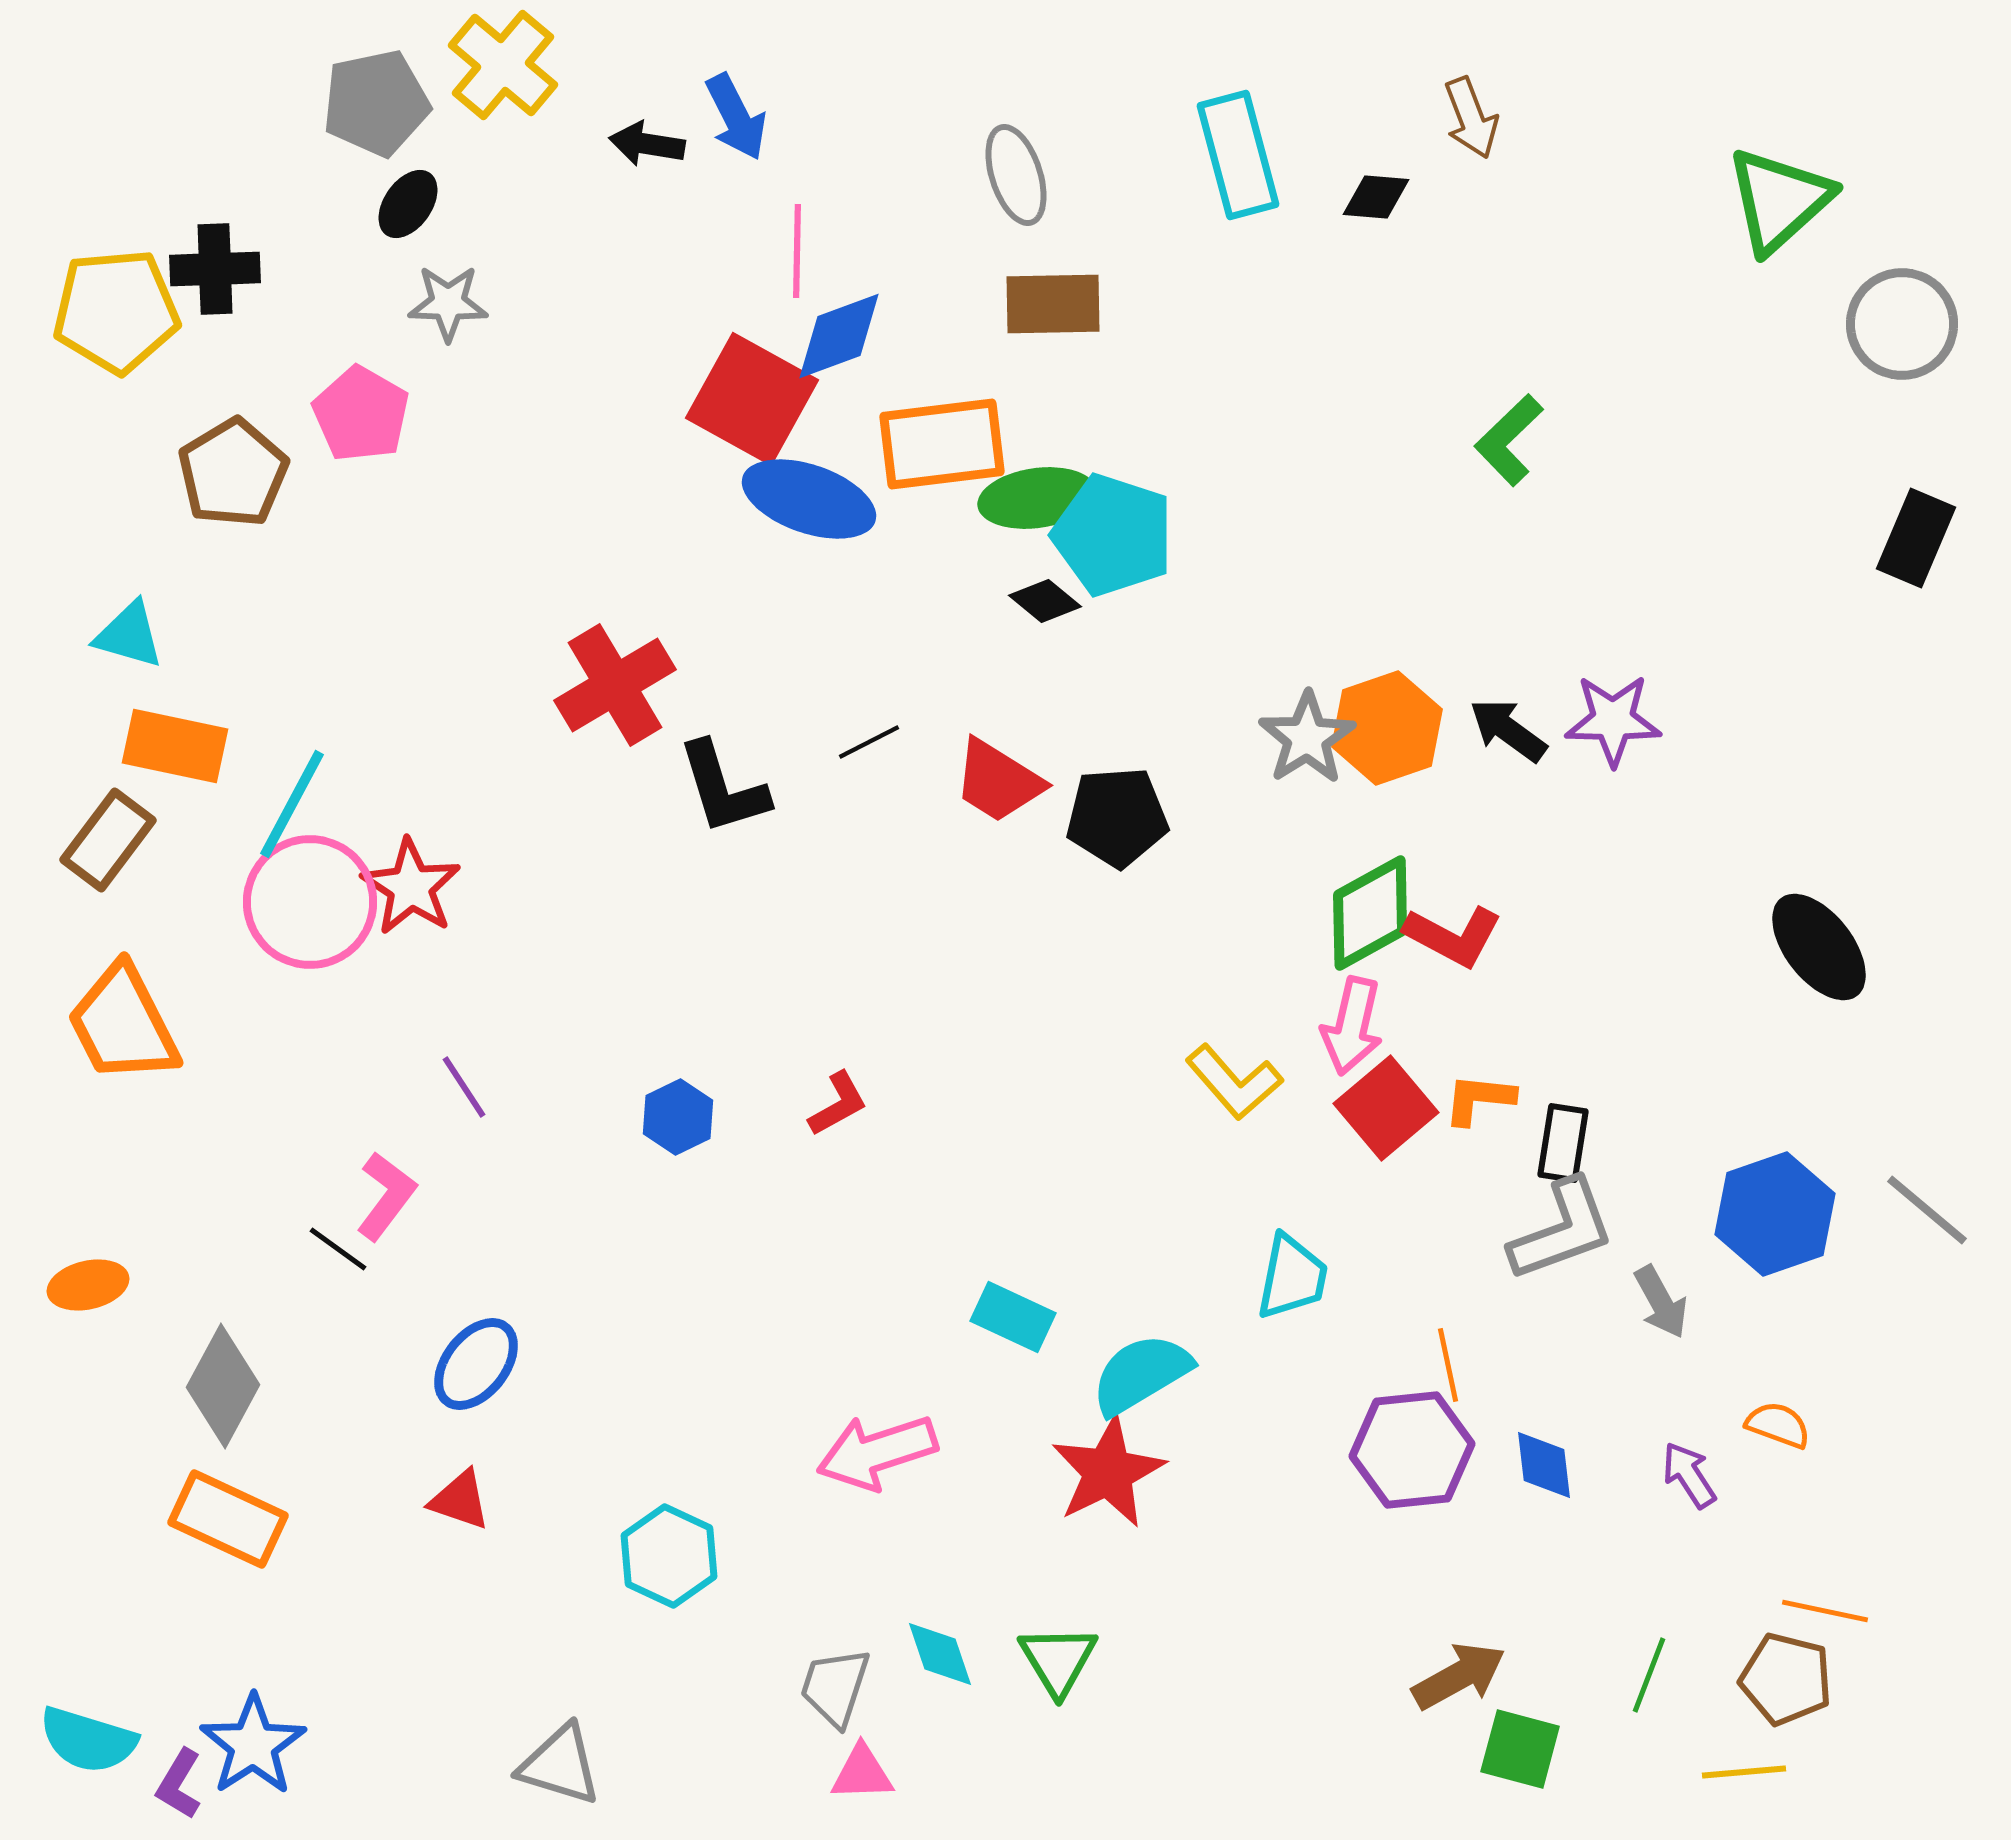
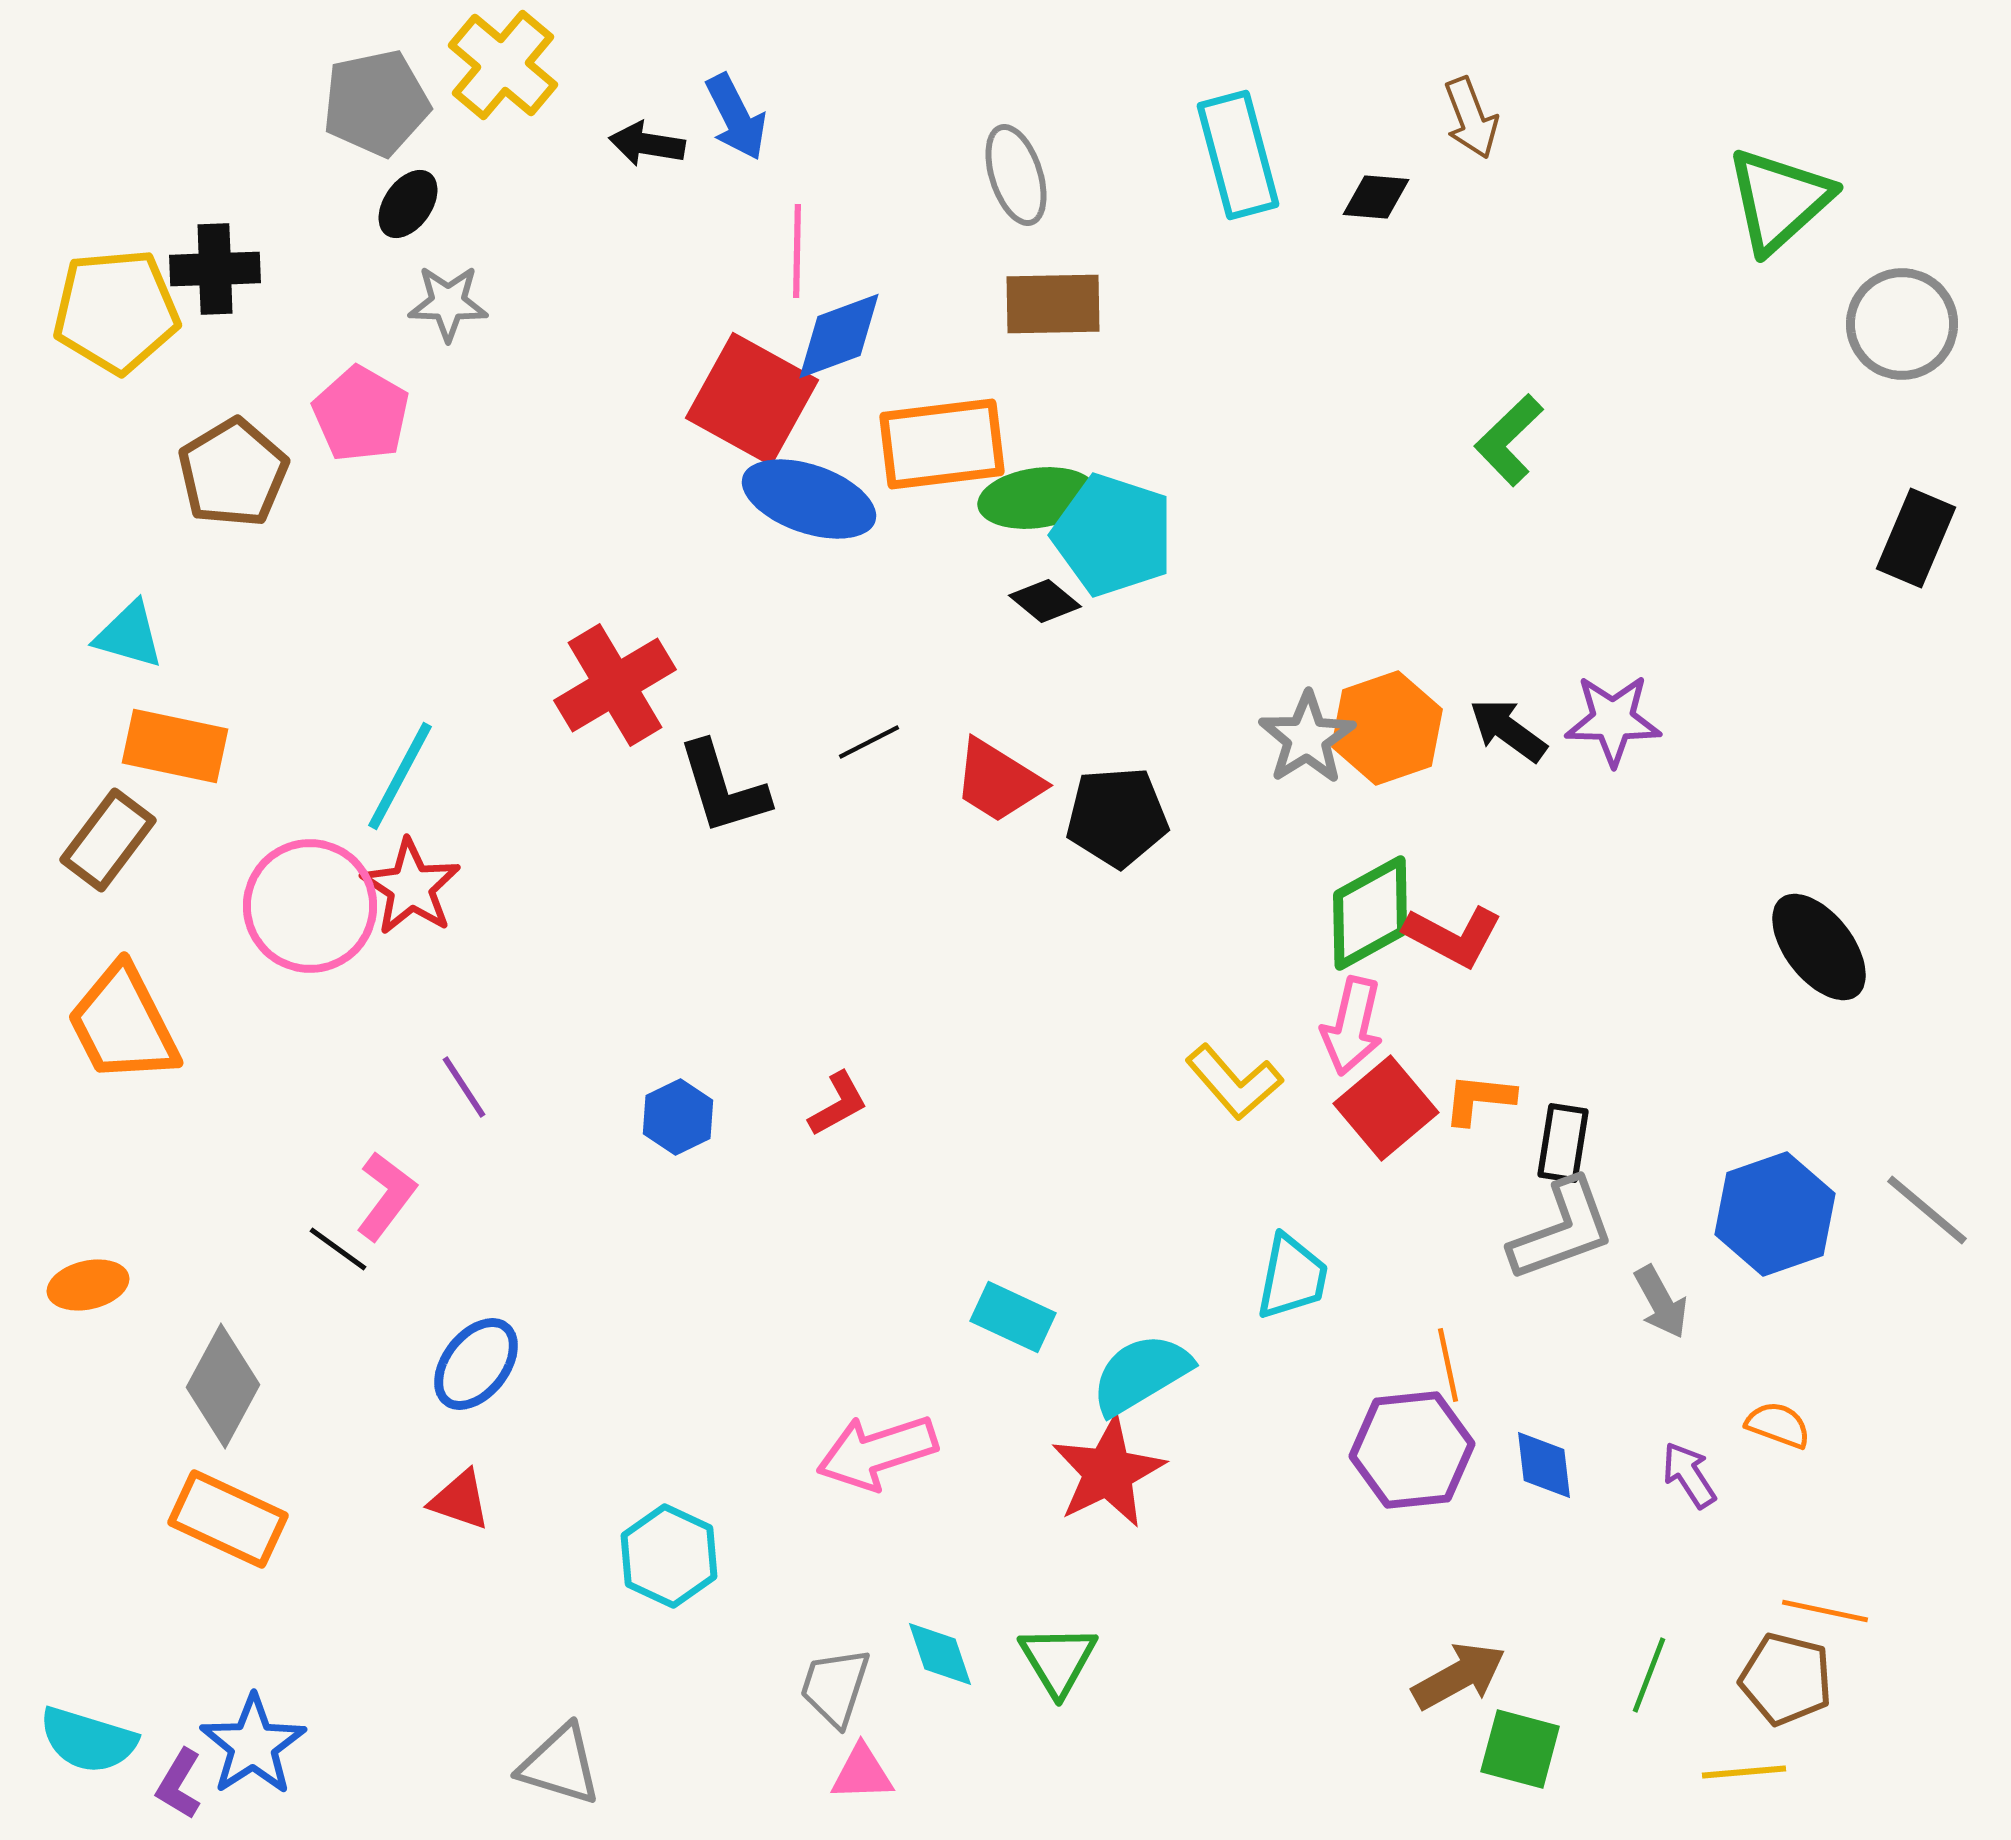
cyan line at (292, 804): moved 108 px right, 28 px up
pink circle at (310, 902): moved 4 px down
